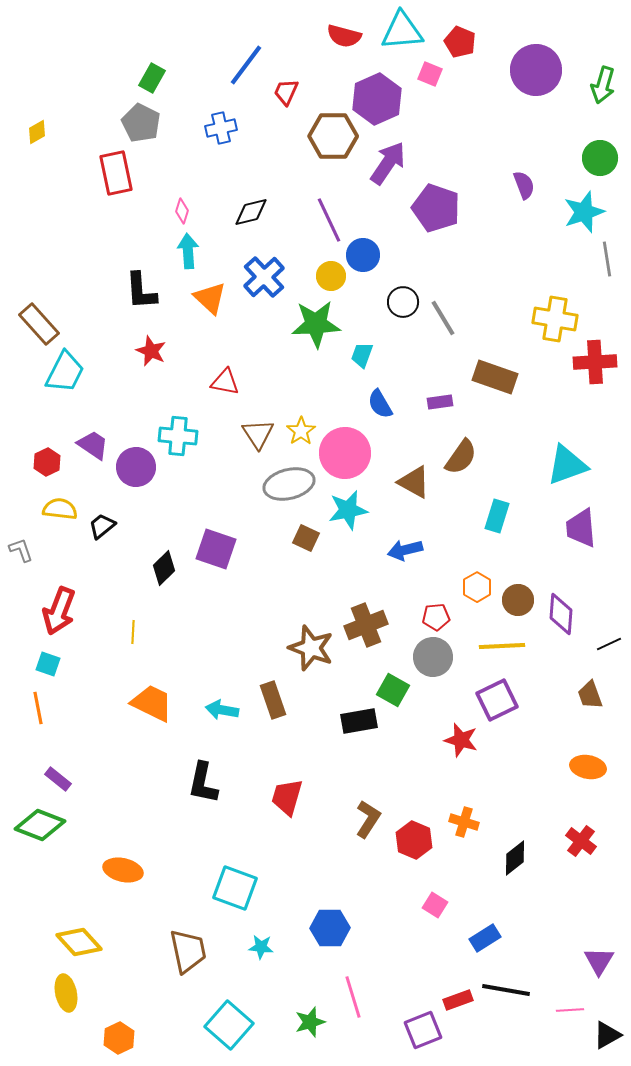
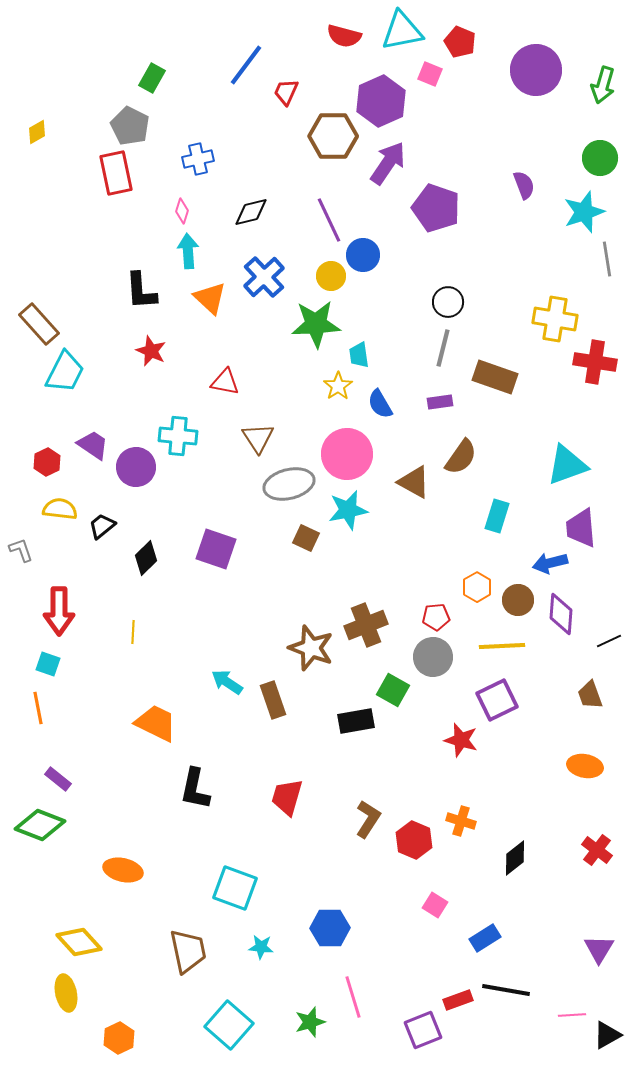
cyan triangle at (402, 31): rotated 6 degrees counterclockwise
purple hexagon at (377, 99): moved 4 px right, 2 px down
gray pentagon at (141, 123): moved 11 px left, 3 px down
blue cross at (221, 128): moved 23 px left, 31 px down
black circle at (403, 302): moved 45 px right
gray line at (443, 318): moved 30 px down; rotated 45 degrees clockwise
cyan trapezoid at (362, 355): moved 3 px left; rotated 28 degrees counterclockwise
red cross at (595, 362): rotated 12 degrees clockwise
yellow star at (301, 431): moved 37 px right, 45 px up
brown triangle at (258, 434): moved 4 px down
pink circle at (345, 453): moved 2 px right, 1 px down
blue arrow at (405, 550): moved 145 px right, 13 px down
black diamond at (164, 568): moved 18 px left, 10 px up
red arrow at (59, 611): rotated 21 degrees counterclockwise
black line at (609, 644): moved 3 px up
orange trapezoid at (152, 703): moved 4 px right, 20 px down
cyan arrow at (222, 710): moved 5 px right, 28 px up; rotated 24 degrees clockwise
black rectangle at (359, 721): moved 3 px left
orange ellipse at (588, 767): moved 3 px left, 1 px up
black L-shape at (203, 783): moved 8 px left, 6 px down
orange cross at (464, 822): moved 3 px left, 1 px up
red cross at (581, 841): moved 16 px right, 9 px down
purple triangle at (599, 961): moved 12 px up
pink line at (570, 1010): moved 2 px right, 5 px down
